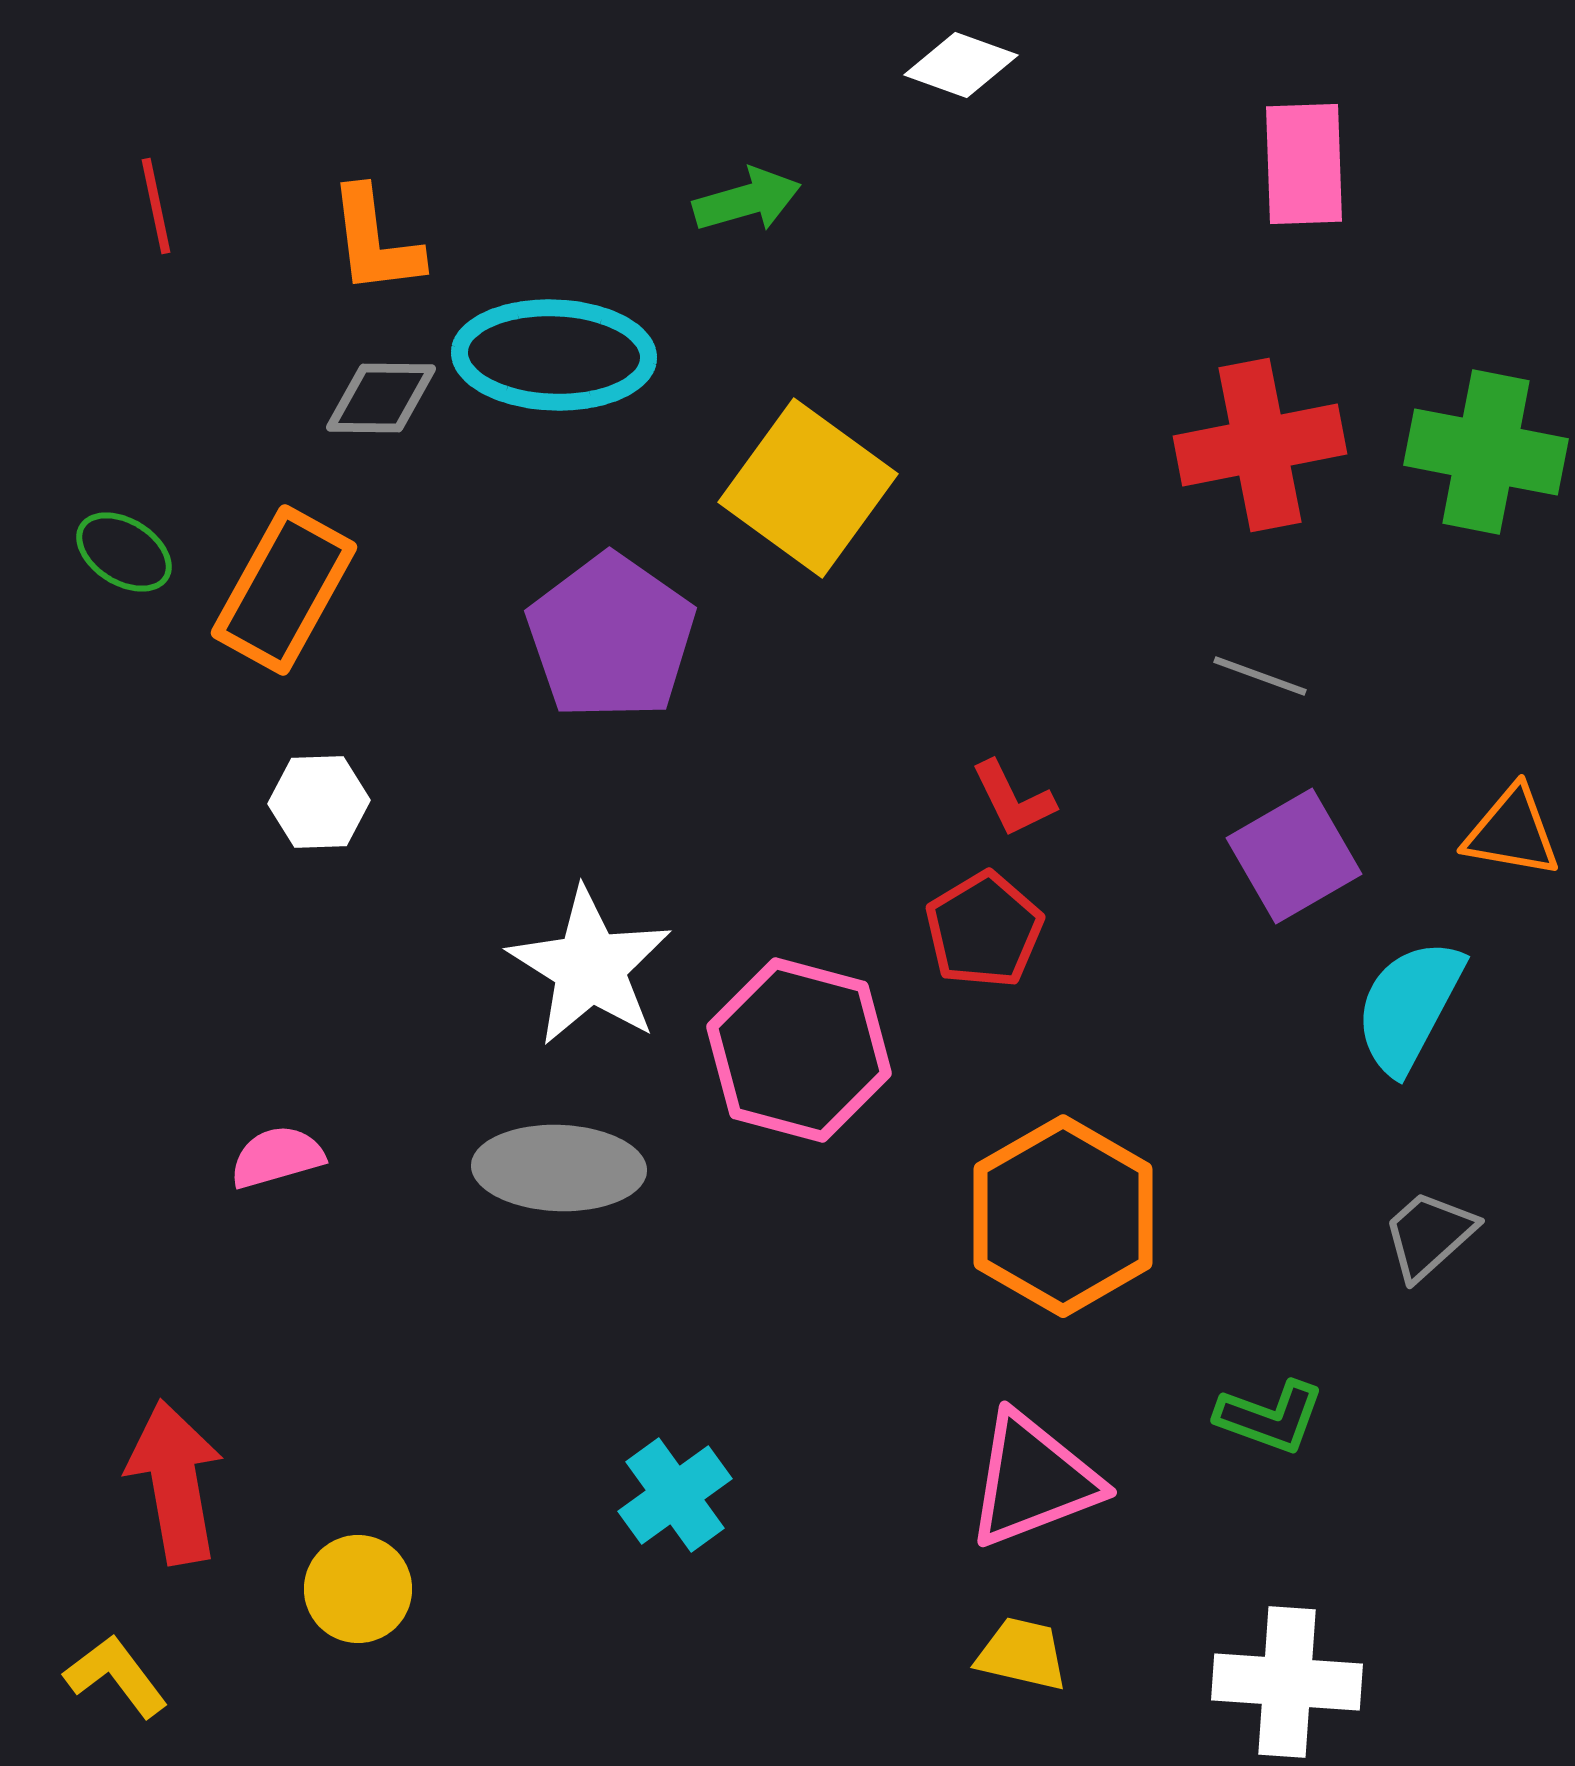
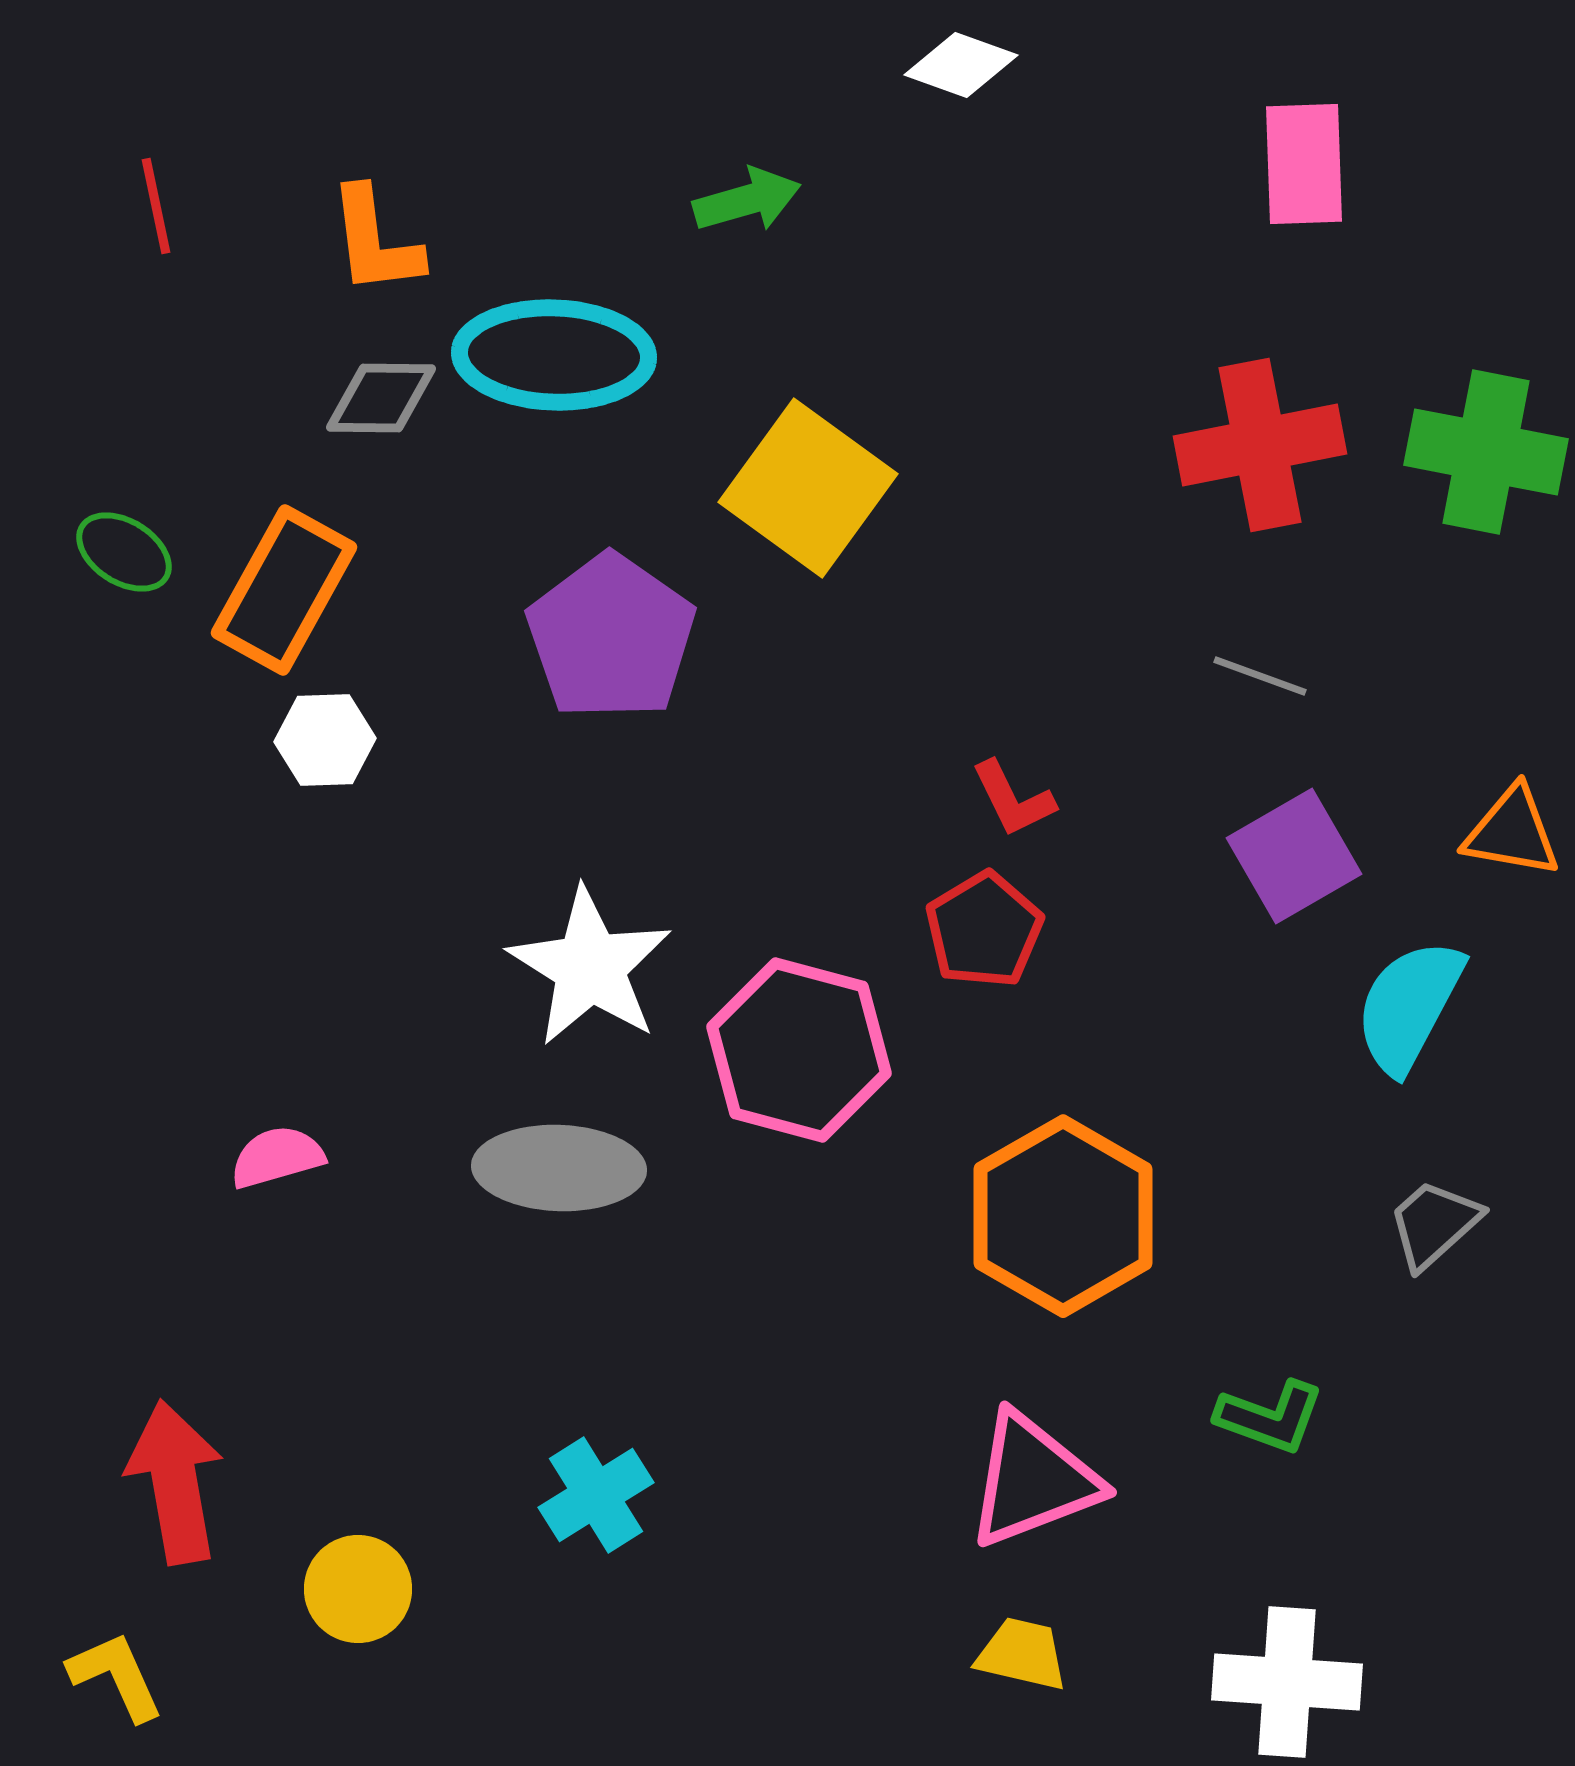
white hexagon: moved 6 px right, 62 px up
gray trapezoid: moved 5 px right, 11 px up
cyan cross: moved 79 px left; rotated 4 degrees clockwise
yellow L-shape: rotated 13 degrees clockwise
